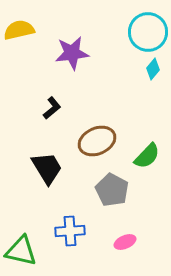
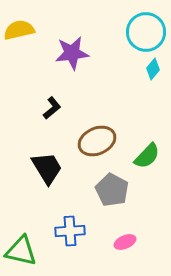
cyan circle: moved 2 px left
